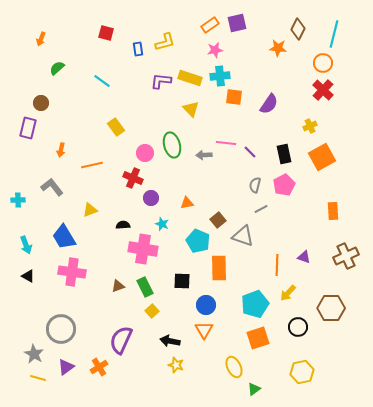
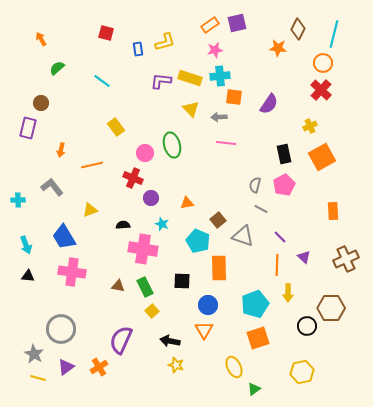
orange arrow at (41, 39): rotated 128 degrees clockwise
red cross at (323, 90): moved 2 px left
purple line at (250, 152): moved 30 px right, 85 px down
gray arrow at (204, 155): moved 15 px right, 38 px up
gray line at (261, 209): rotated 56 degrees clockwise
brown cross at (346, 256): moved 3 px down
purple triangle at (304, 257): rotated 24 degrees clockwise
black triangle at (28, 276): rotated 24 degrees counterclockwise
brown triangle at (118, 286): rotated 32 degrees clockwise
yellow arrow at (288, 293): rotated 42 degrees counterclockwise
blue circle at (206, 305): moved 2 px right
black circle at (298, 327): moved 9 px right, 1 px up
